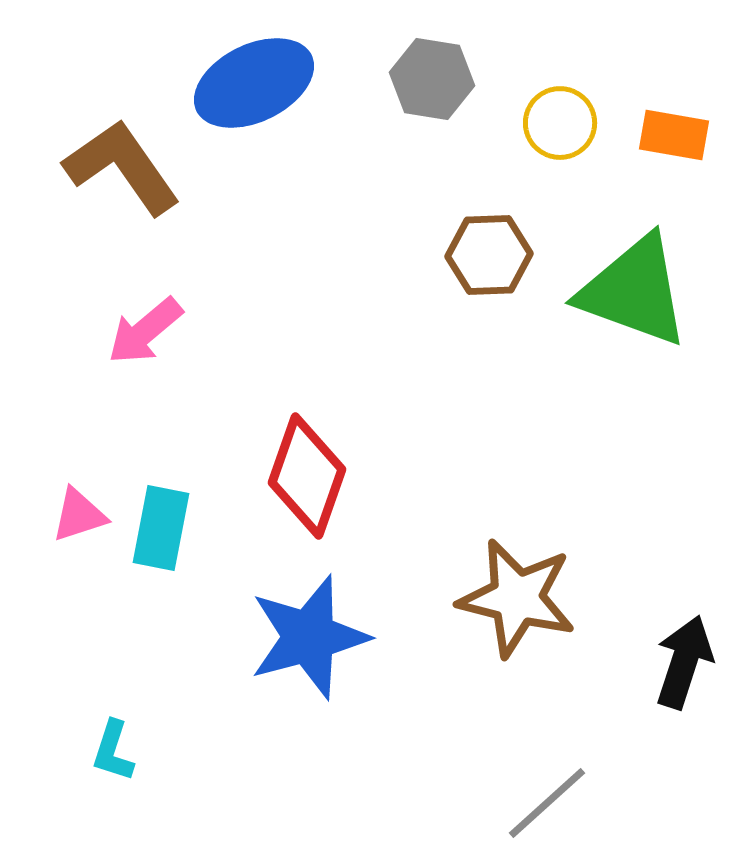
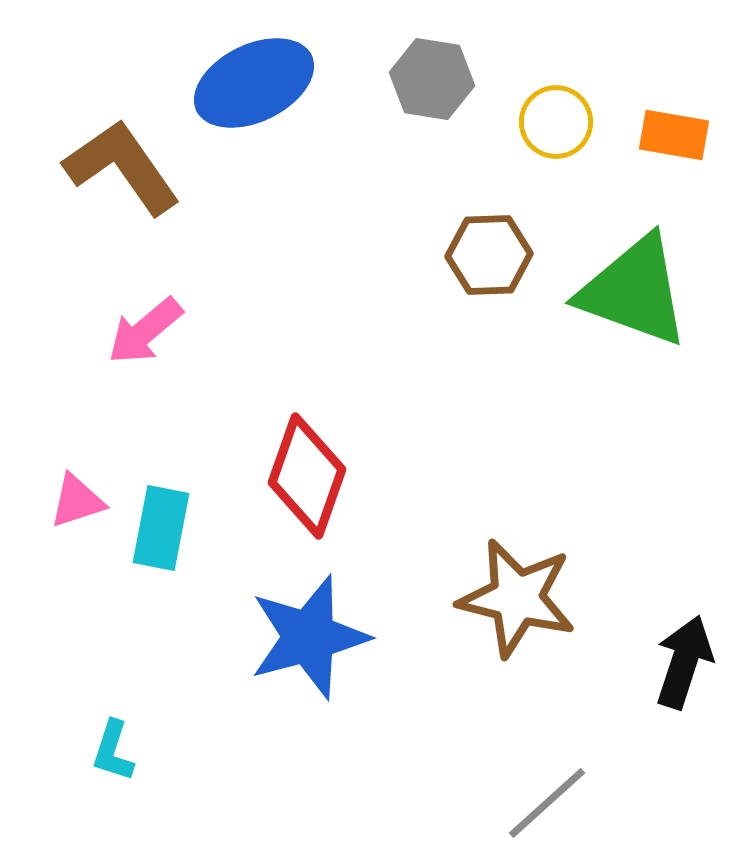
yellow circle: moved 4 px left, 1 px up
pink triangle: moved 2 px left, 14 px up
